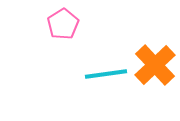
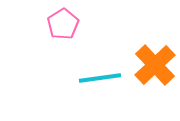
cyan line: moved 6 px left, 4 px down
